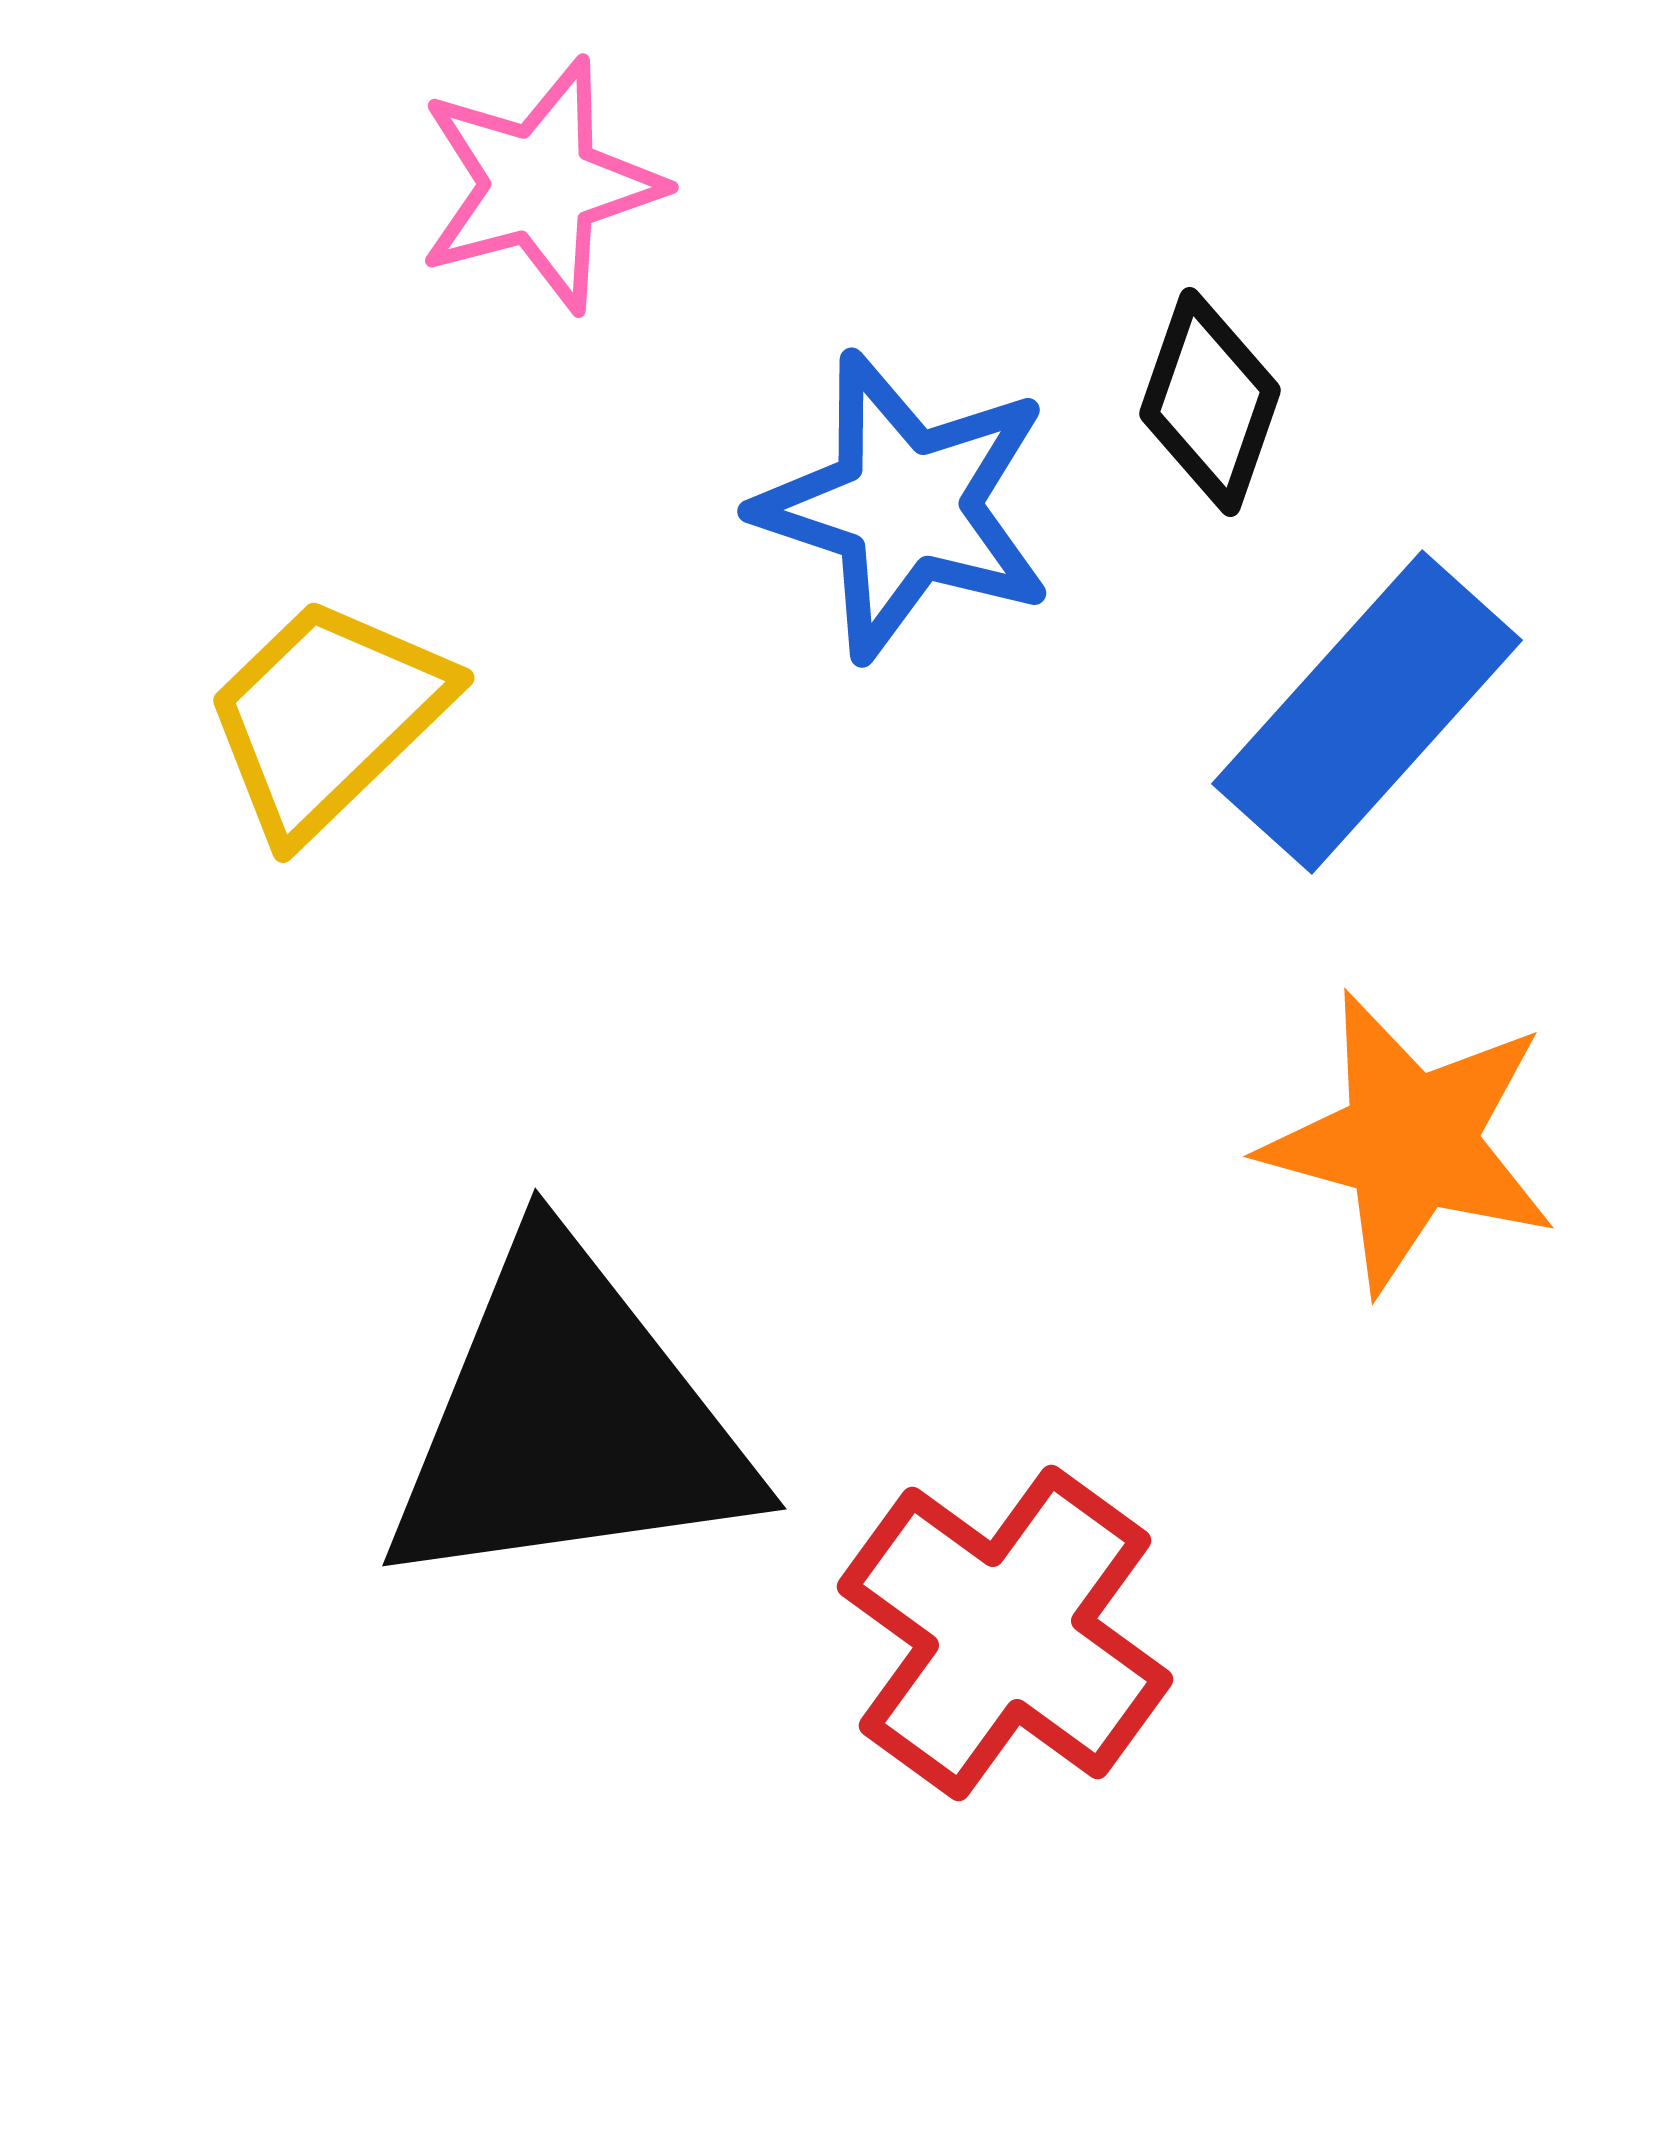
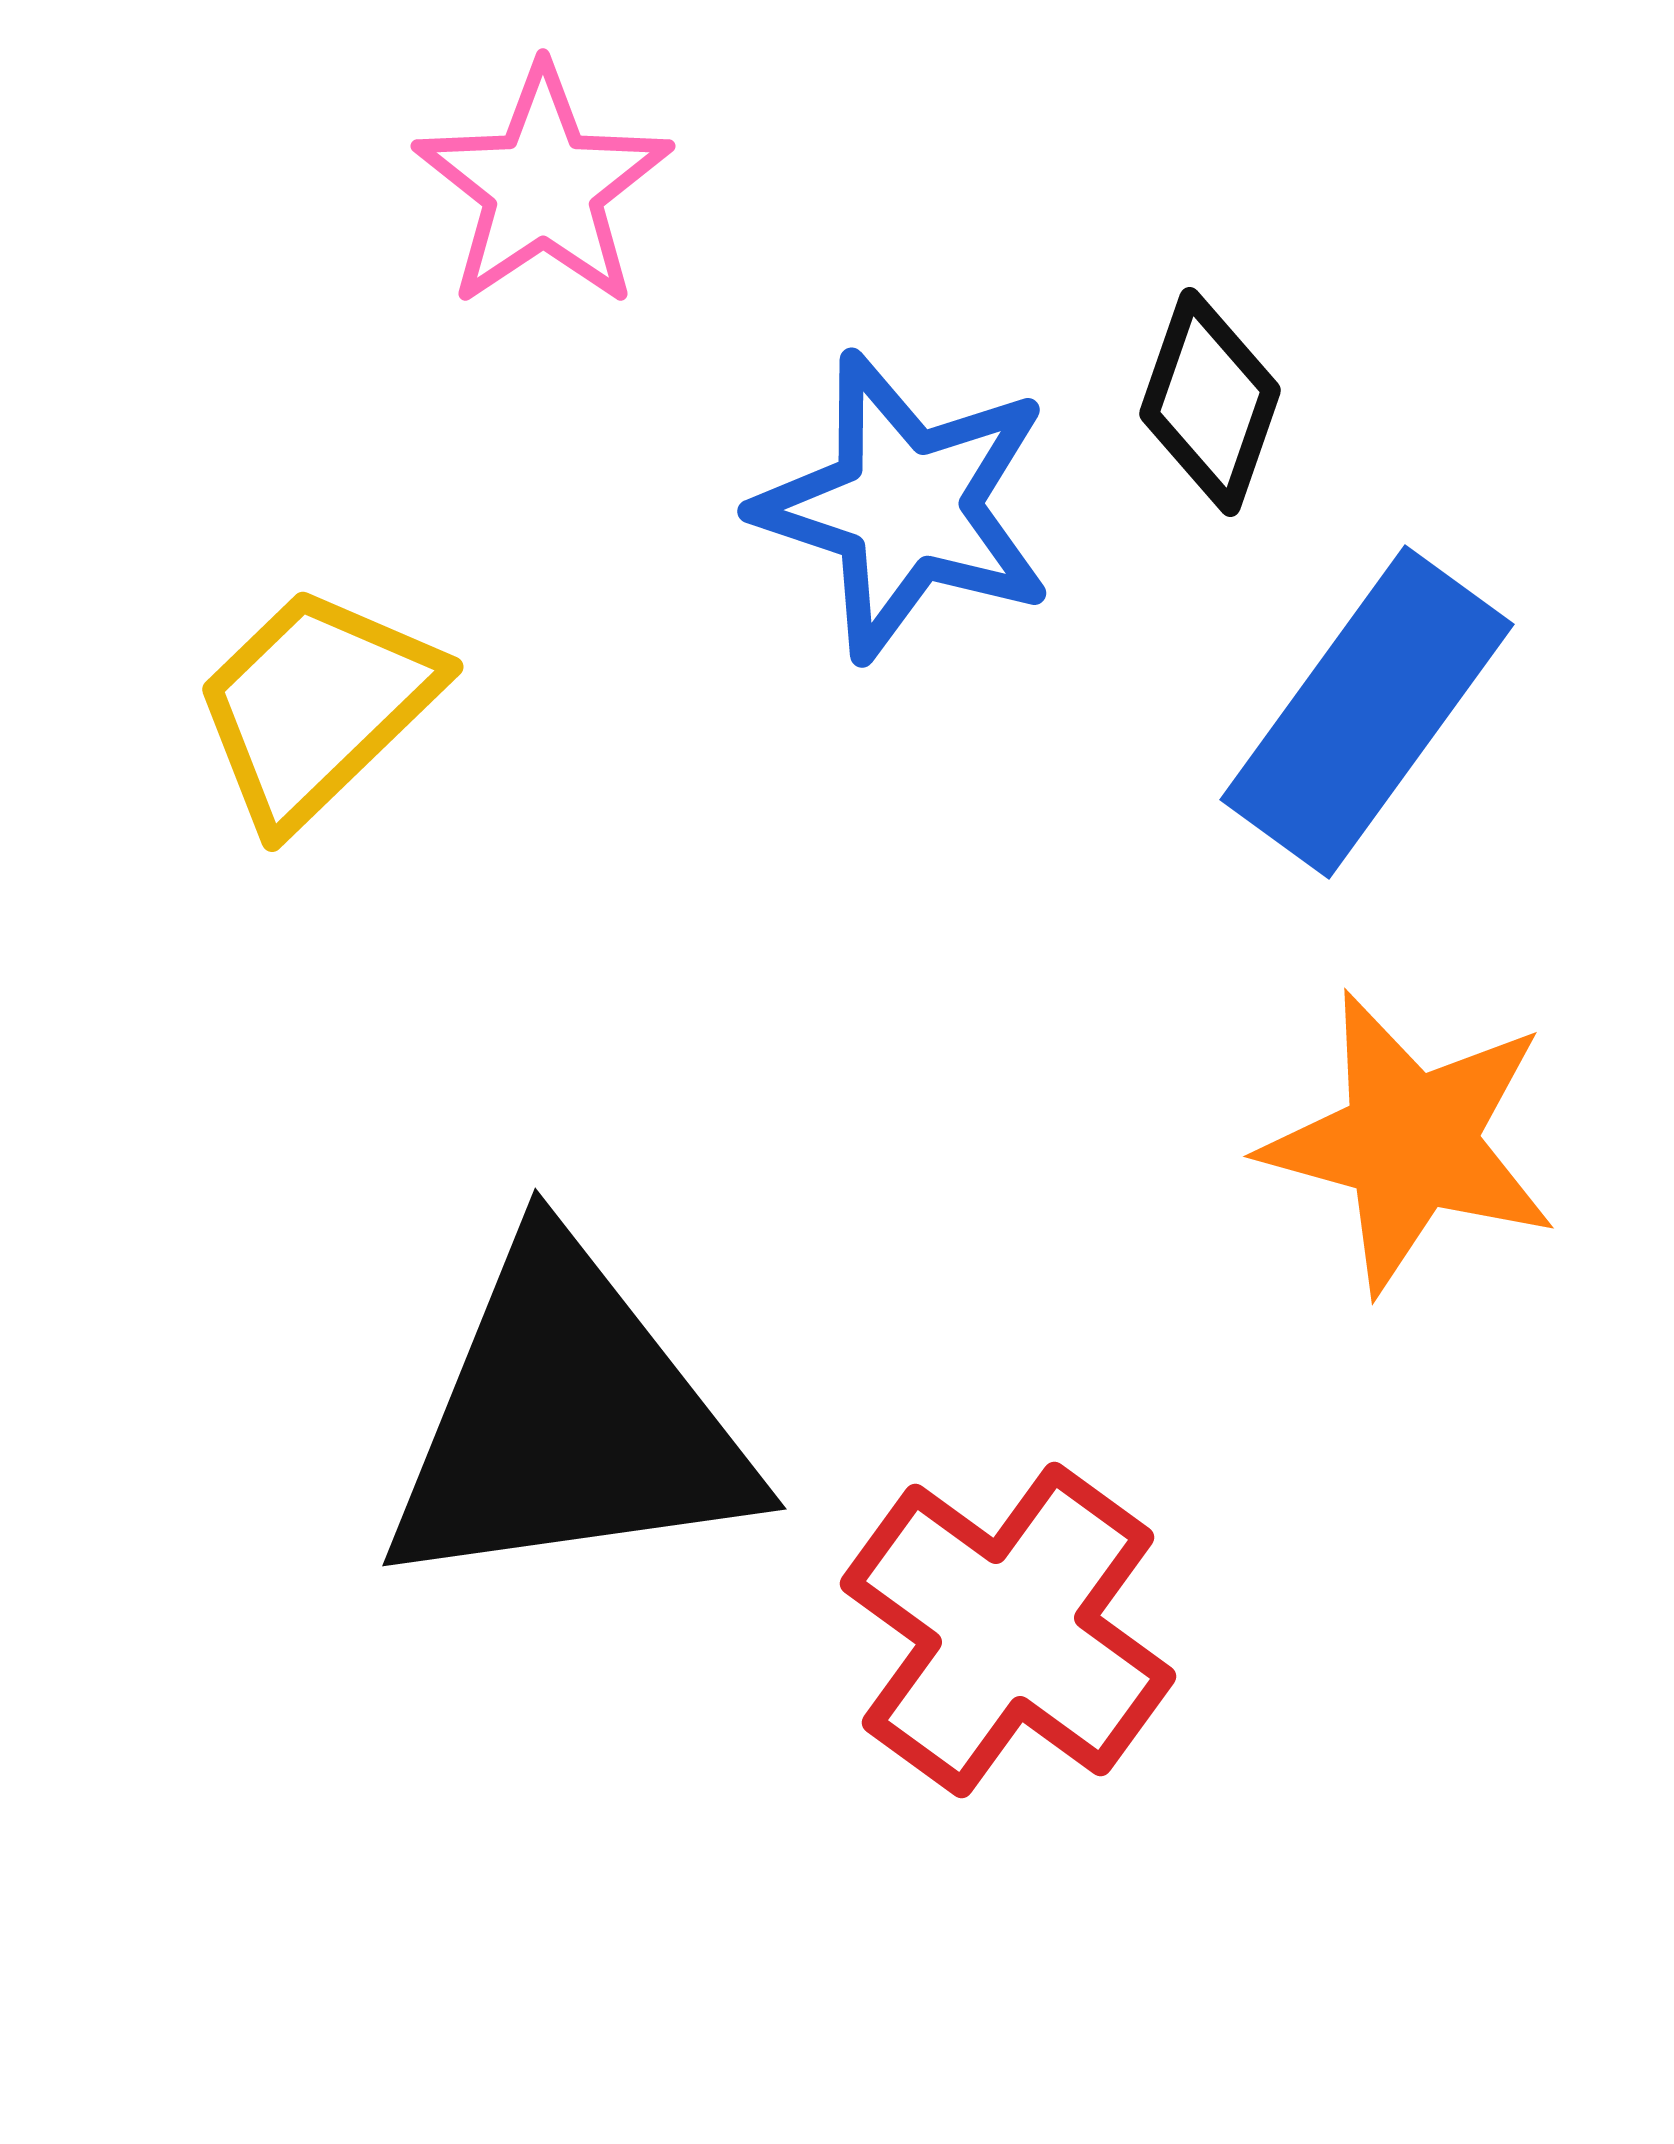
pink star: moved 3 px right, 2 px down; rotated 19 degrees counterclockwise
blue rectangle: rotated 6 degrees counterclockwise
yellow trapezoid: moved 11 px left, 11 px up
red cross: moved 3 px right, 3 px up
